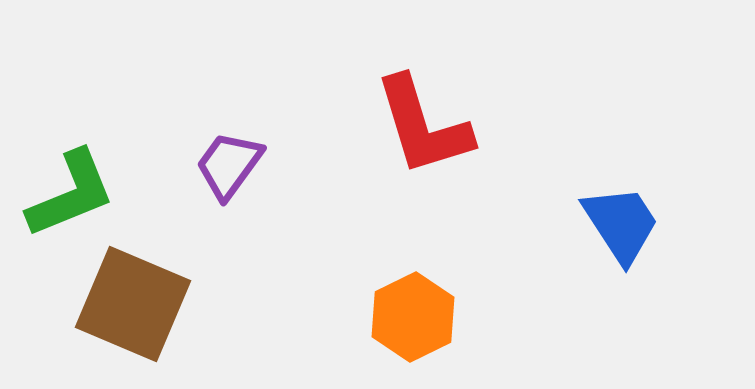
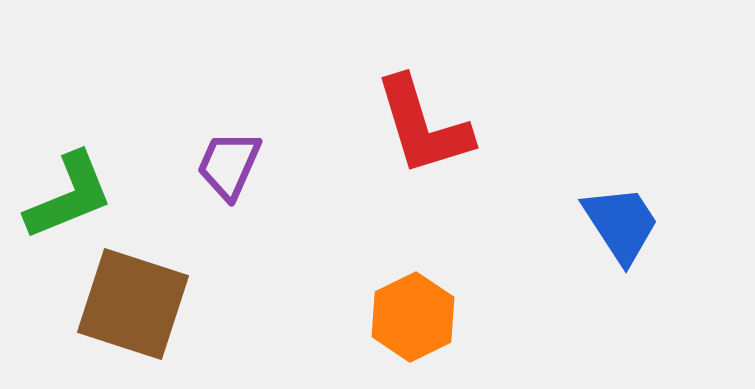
purple trapezoid: rotated 12 degrees counterclockwise
green L-shape: moved 2 px left, 2 px down
brown square: rotated 5 degrees counterclockwise
